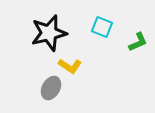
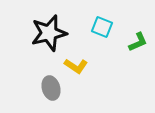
yellow L-shape: moved 6 px right
gray ellipse: rotated 45 degrees counterclockwise
